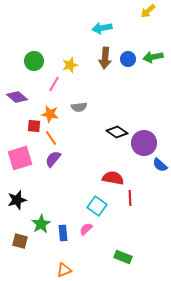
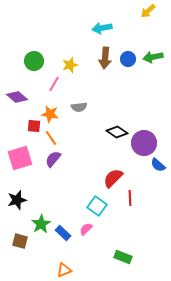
blue semicircle: moved 2 px left
red semicircle: rotated 55 degrees counterclockwise
blue rectangle: rotated 42 degrees counterclockwise
